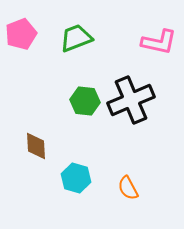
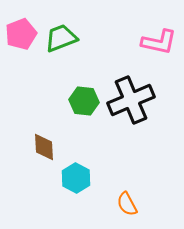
green trapezoid: moved 15 px left
green hexagon: moved 1 px left
brown diamond: moved 8 px right, 1 px down
cyan hexagon: rotated 12 degrees clockwise
orange semicircle: moved 1 px left, 16 px down
